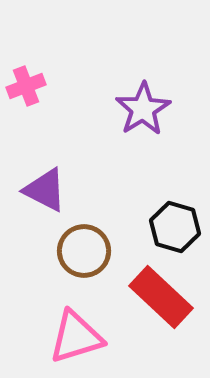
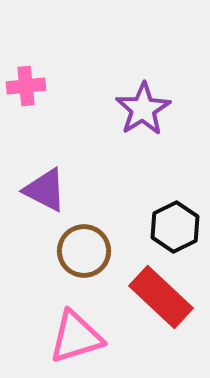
pink cross: rotated 15 degrees clockwise
black hexagon: rotated 18 degrees clockwise
